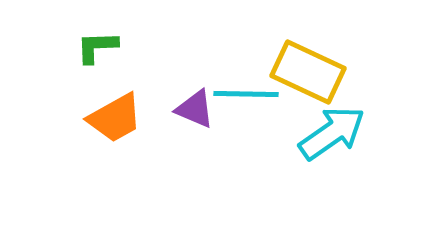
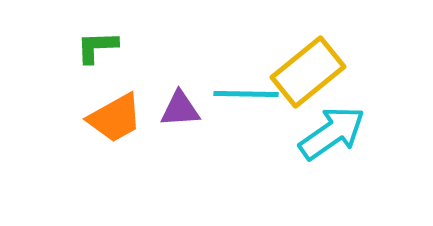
yellow rectangle: rotated 64 degrees counterclockwise
purple triangle: moved 15 px left; rotated 27 degrees counterclockwise
